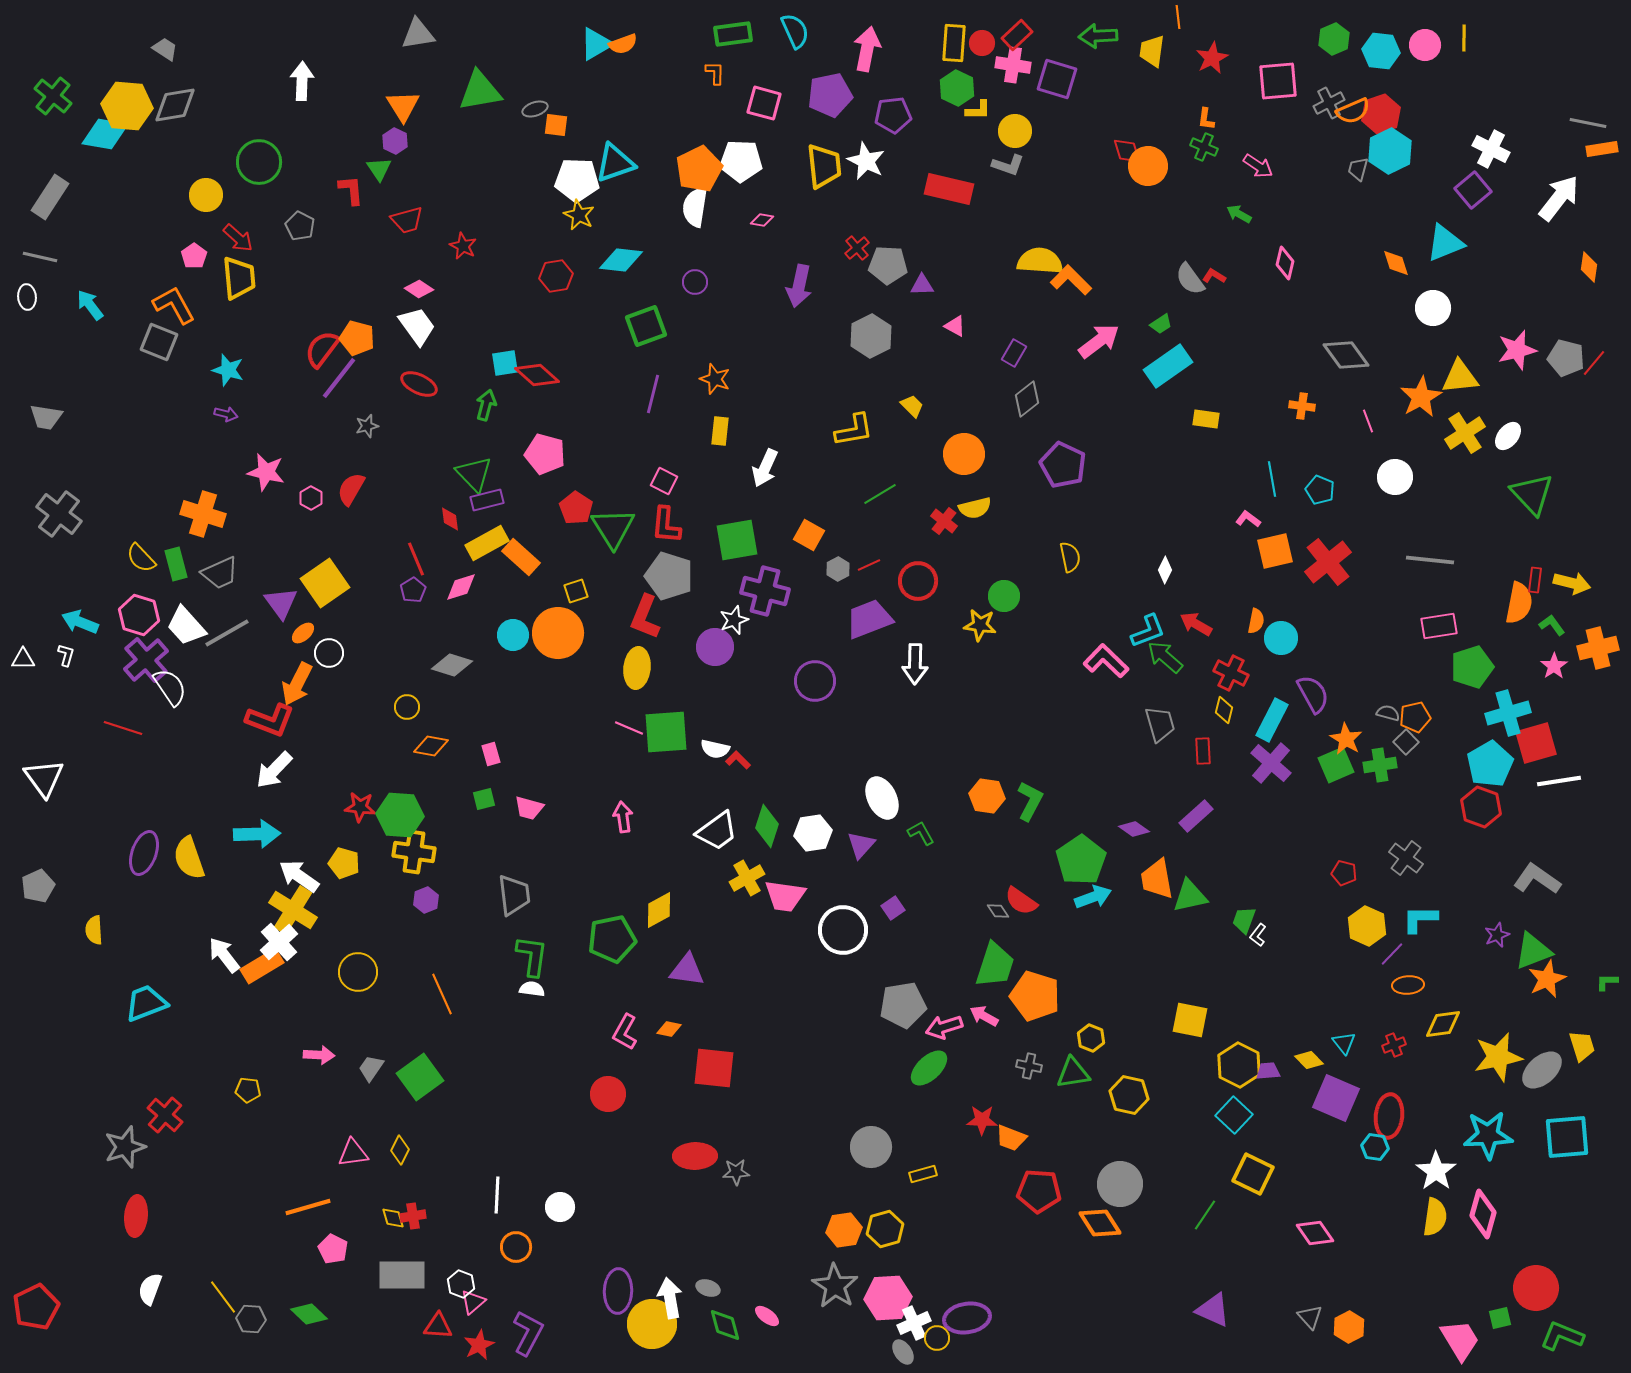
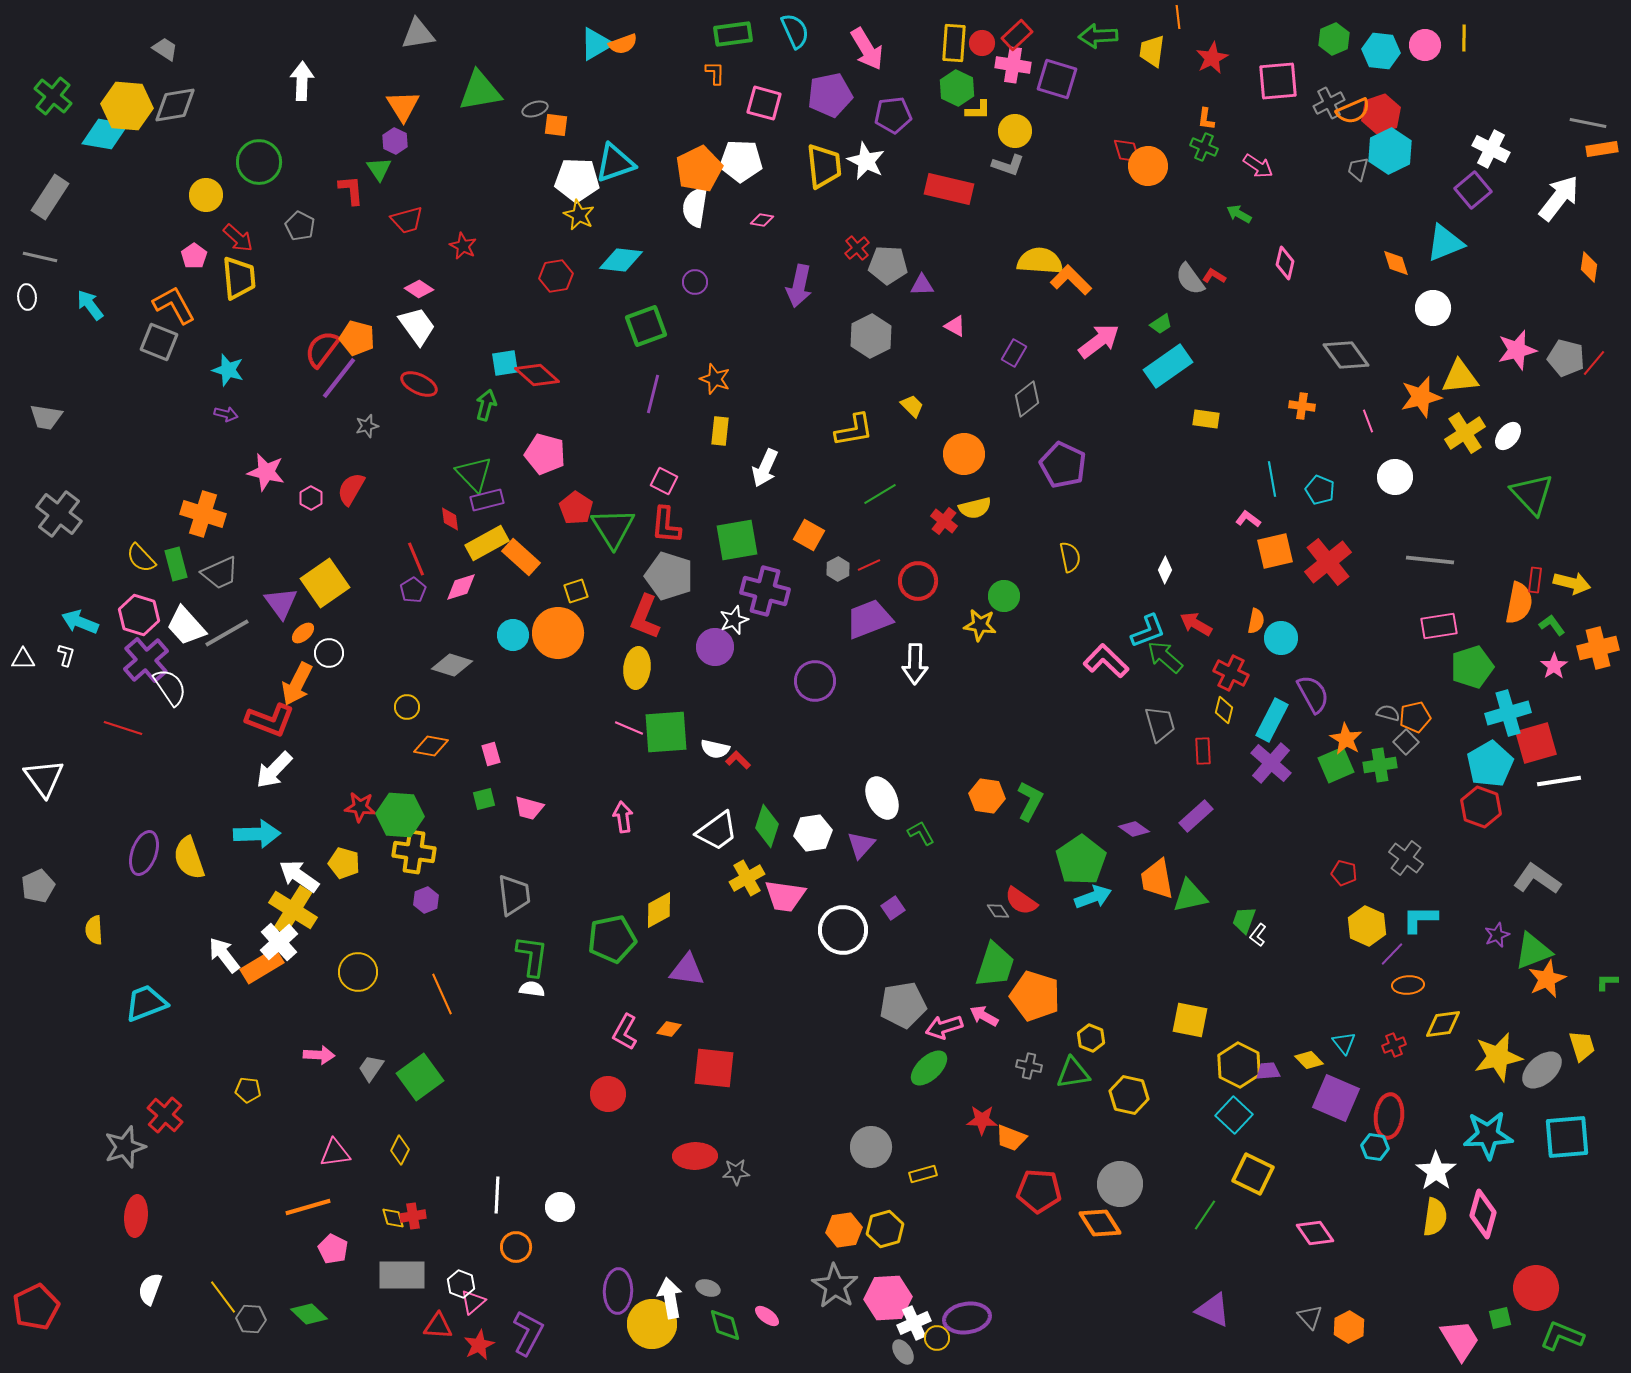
pink arrow at (867, 49): rotated 138 degrees clockwise
orange star at (1421, 397): rotated 15 degrees clockwise
pink triangle at (353, 1153): moved 18 px left
